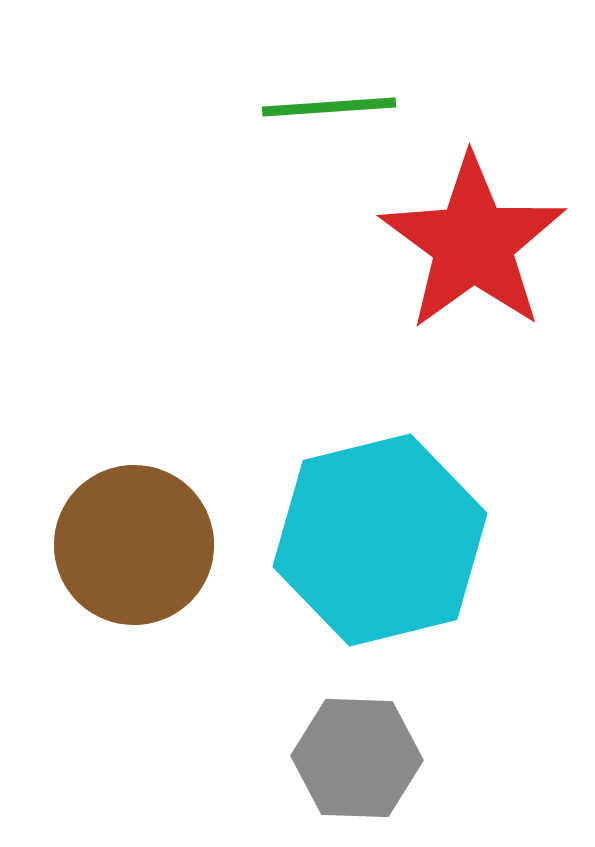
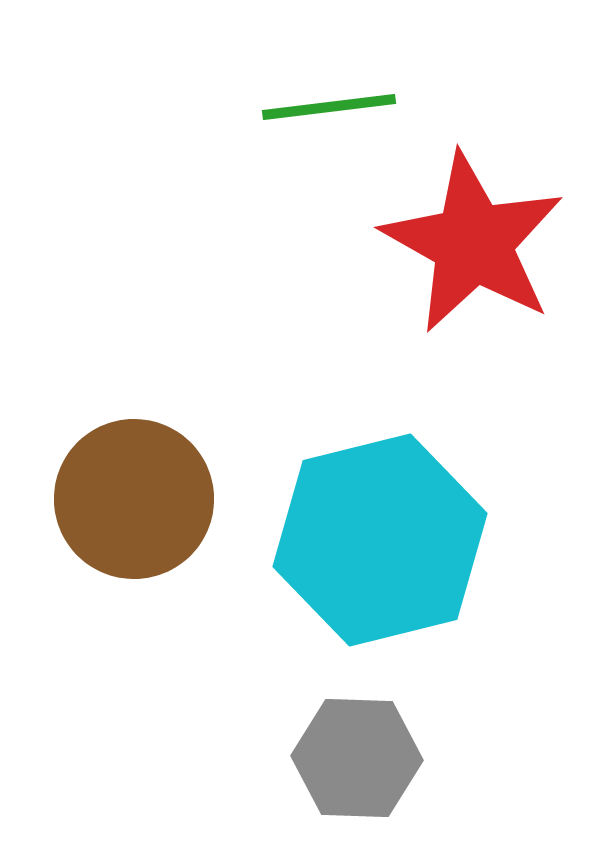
green line: rotated 3 degrees counterclockwise
red star: rotated 7 degrees counterclockwise
brown circle: moved 46 px up
